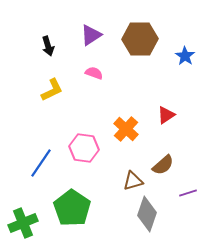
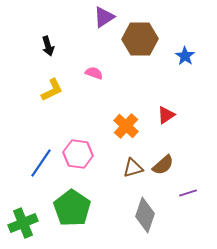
purple triangle: moved 13 px right, 18 px up
orange cross: moved 3 px up
pink hexagon: moved 6 px left, 6 px down
brown triangle: moved 13 px up
gray diamond: moved 2 px left, 1 px down
